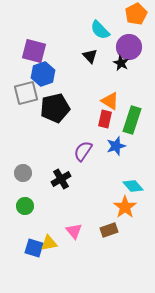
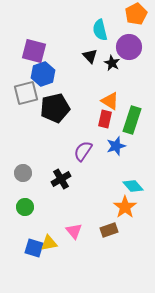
cyan semicircle: rotated 30 degrees clockwise
black star: moved 9 px left
green circle: moved 1 px down
